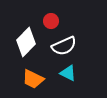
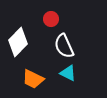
red circle: moved 2 px up
white diamond: moved 8 px left
white semicircle: rotated 90 degrees clockwise
